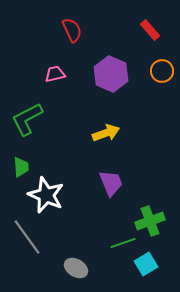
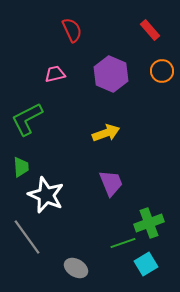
green cross: moved 1 px left, 2 px down
